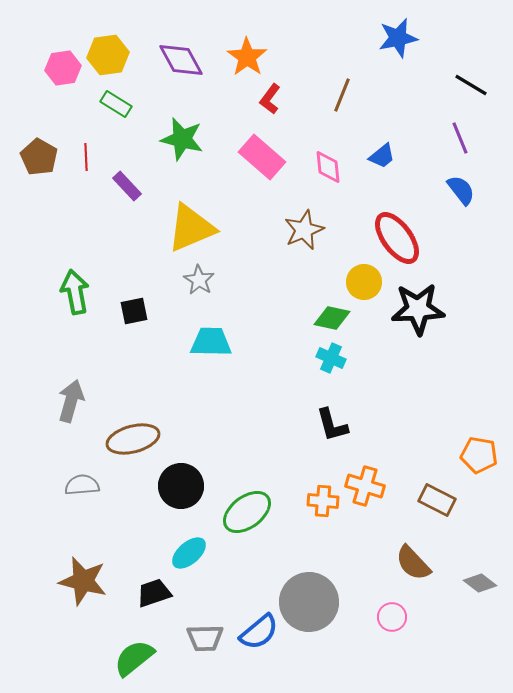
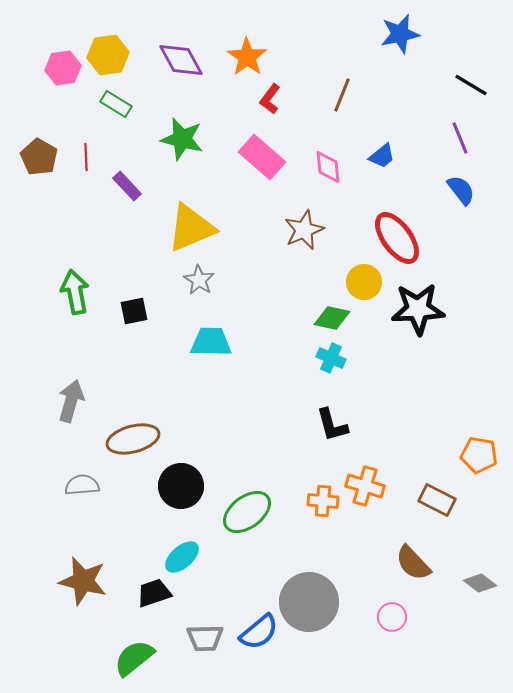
blue star at (398, 38): moved 2 px right, 4 px up
cyan ellipse at (189, 553): moved 7 px left, 4 px down
